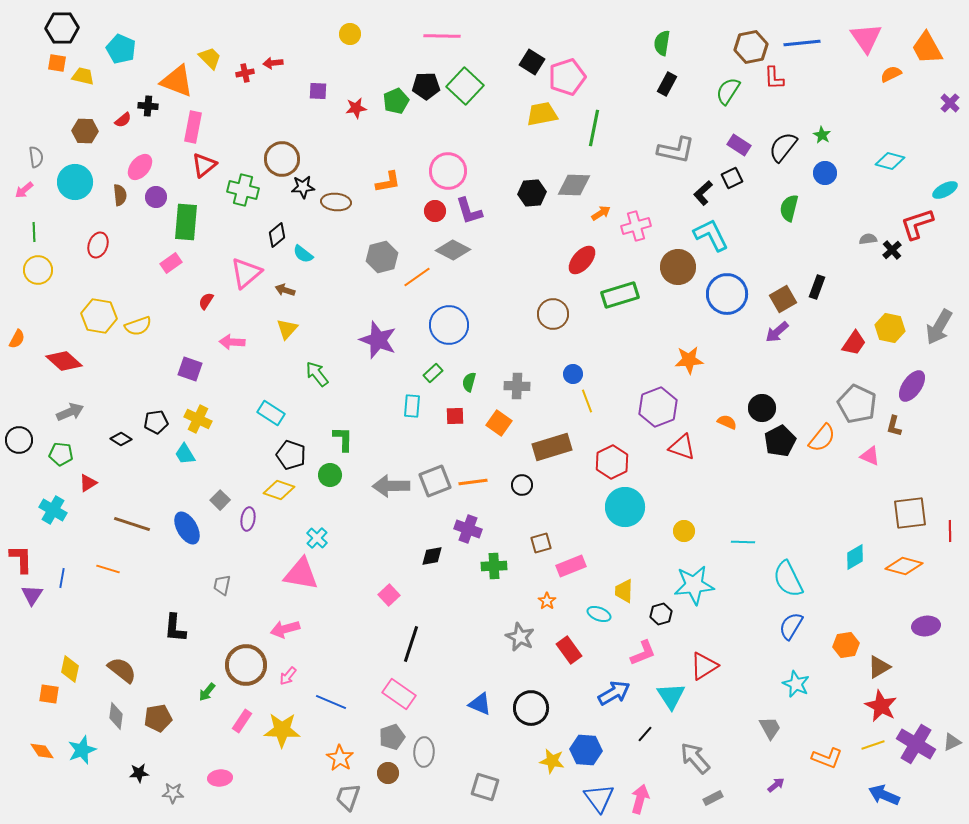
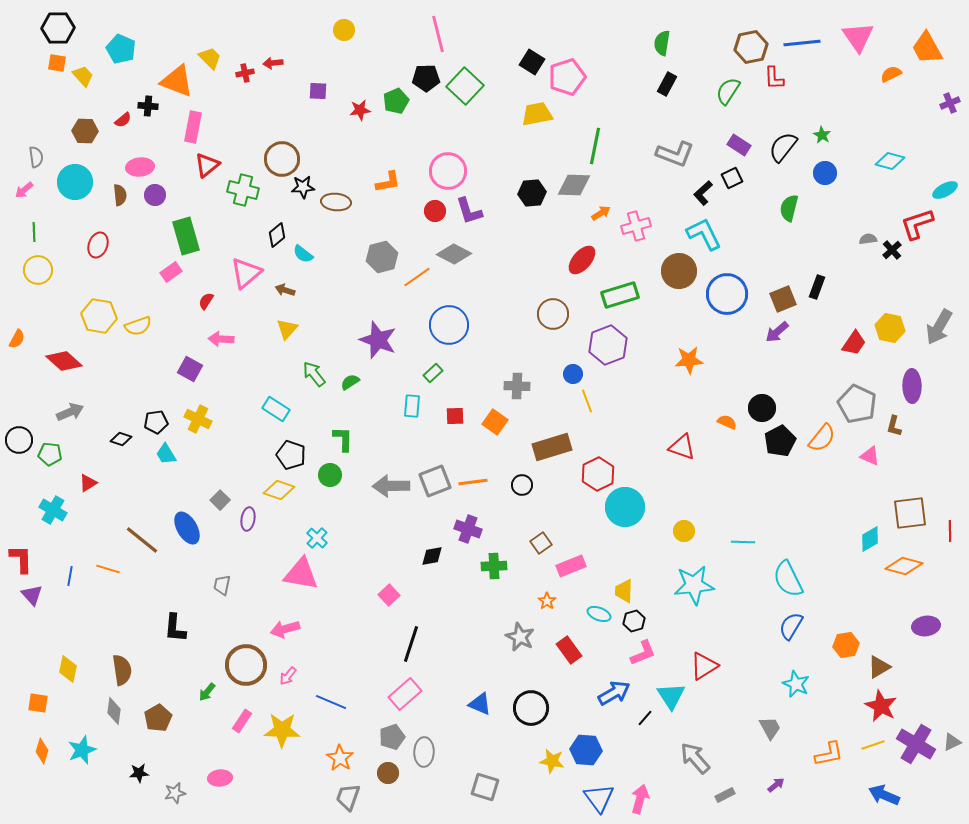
black hexagon at (62, 28): moved 4 px left
yellow circle at (350, 34): moved 6 px left, 4 px up
pink line at (442, 36): moved 4 px left, 2 px up; rotated 75 degrees clockwise
pink triangle at (866, 38): moved 8 px left, 1 px up
yellow trapezoid at (83, 76): rotated 35 degrees clockwise
black pentagon at (426, 86): moved 8 px up
purple cross at (950, 103): rotated 24 degrees clockwise
red star at (356, 108): moved 4 px right, 2 px down
yellow trapezoid at (542, 114): moved 5 px left
green line at (594, 128): moved 1 px right, 18 px down
gray L-shape at (676, 150): moved 1 px left, 4 px down; rotated 9 degrees clockwise
red triangle at (204, 165): moved 3 px right
pink ellipse at (140, 167): rotated 44 degrees clockwise
purple circle at (156, 197): moved 1 px left, 2 px up
green rectangle at (186, 222): moved 14 px down; rotated 21 degrees counterclockwise
cyan L-shape at (711, 235): moved 7 px left, 1 px up
gray diamond at (453, 250): moved 1 px right, 4 px down
pink rectangle at (171, 263): moved 9 px down
brown circle at (678, 267): moved 1 px right, 4 px down
brown square at (783, 299): rotated 8 degrees clockwise
pink arrow at (232, 342): moved 11 px left, 3 px up
purple square at (190, 369): rotated 10 degrees clockwise
green arrow at (317, 374): moved 3 px left
green semicircle at (469, 382): moved 119 px left; rotated 42 degrees clockwise
purple ellipse at (912, 386): rotated 36 degrees counterclockwise
purple hexagon at (658, 407): moved 50 px left, 62 px up
cyan rectangle at (271, 413): moved 5 px right, 4 px up
orange square at (499, 423): moved 4 px left, 1 px up
black diamond at (121, 439): rotated 15 degrees counterclockwise
green pentagon at (61, 454): moved 11 px left
cyan trapezoid at (185, 454): moved 19 px left
red hexagon at (612, 462): moved 14 px left, 12 px down
brown line at (132, 524): moved 10 px right, 16 px down; rotated 21 degrees clockwise
brown square at (541, 543): rotated 20 degrees counterclockwise
cyan diamond at (855, 557): moved 15 px right, 18 px up
blue line at (62, 578): moved 8 px right, 2 px up
purple triangle at (32, 595): rotated 15 degrees counterclockwise
black hexagon at (661, 614): moved 27 px left, 7 px down
yellow diamond at (70, 669): moved 2 px left
brown semicircle at (122, 670): rotated 44 degrees clockwise
orange square at (49, 694): moved 11 px left, 9 px down
pink rectangle at (399, 694): moved 6 px right; rotated 76 degrees counterclockwise
gray diamond at (116, 716): moved 2 px left, 5 px up
brown pentagon at (158, 718): rotated 20 degrees counterclockwise
black line at (645, 734): moved 16 px up
orange diamond at (42, 751): rotated 50 degrees clockwise
orange L-shape at (827, 758): moved 2 px right, 4 px up; rotated 32 degrees counterclockwise
gray star at (173, 793): moved 2 px right; rotated 15 degrees counterclockwise
gray rectangle at (713, 798): moved 12 px right, 3 px up
